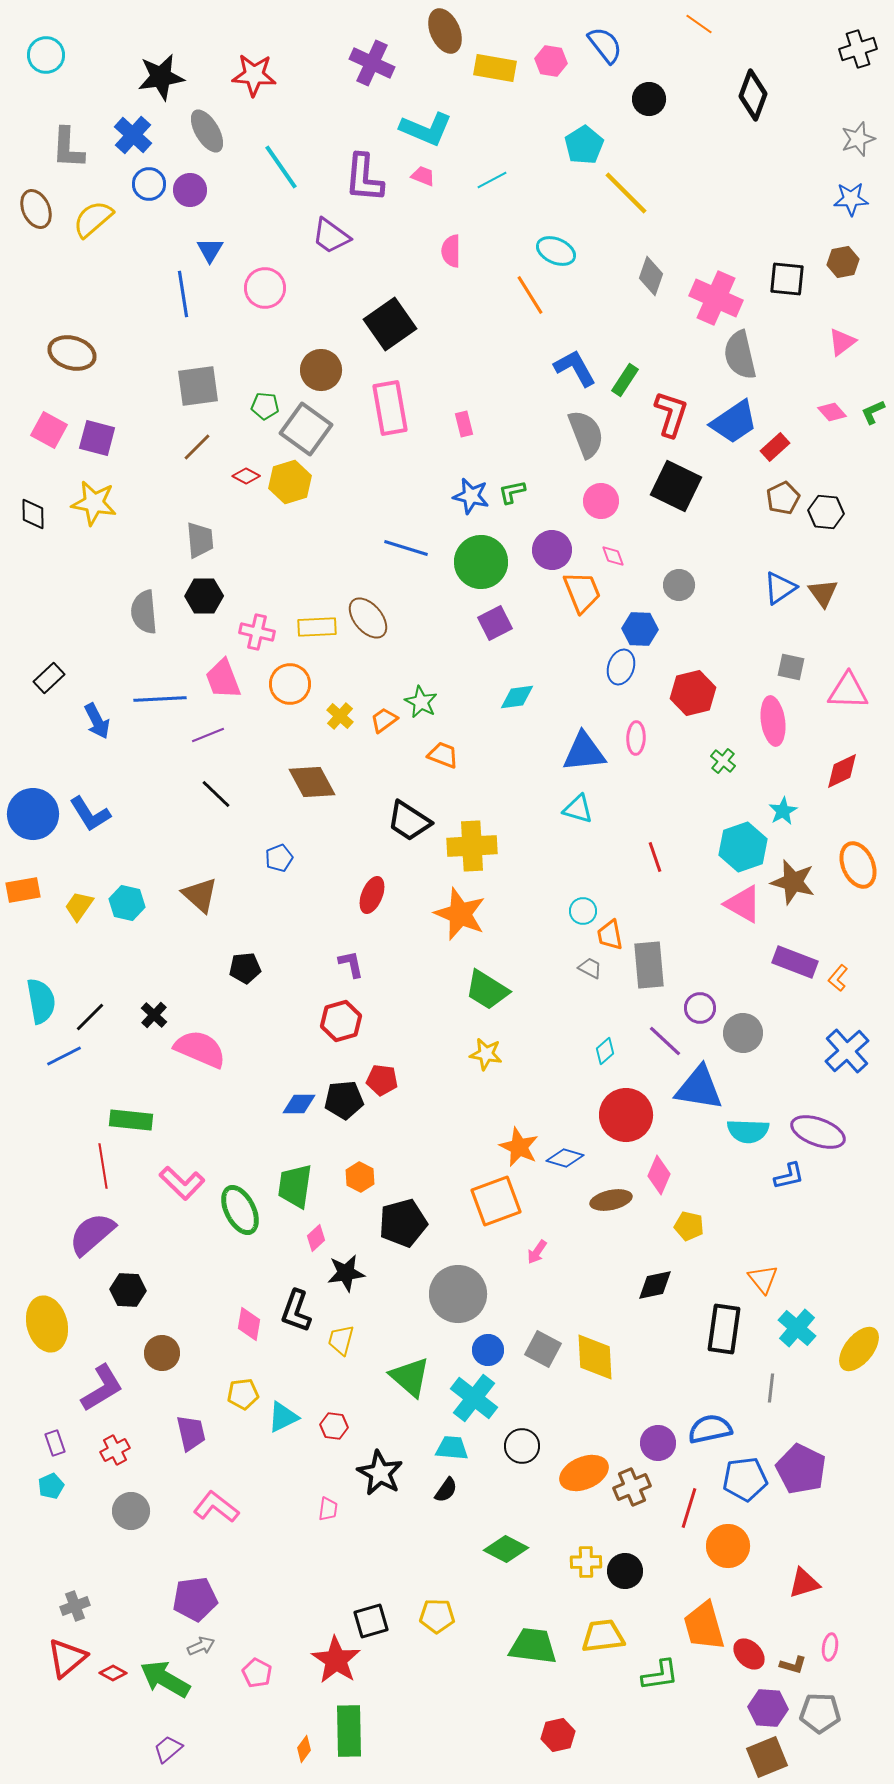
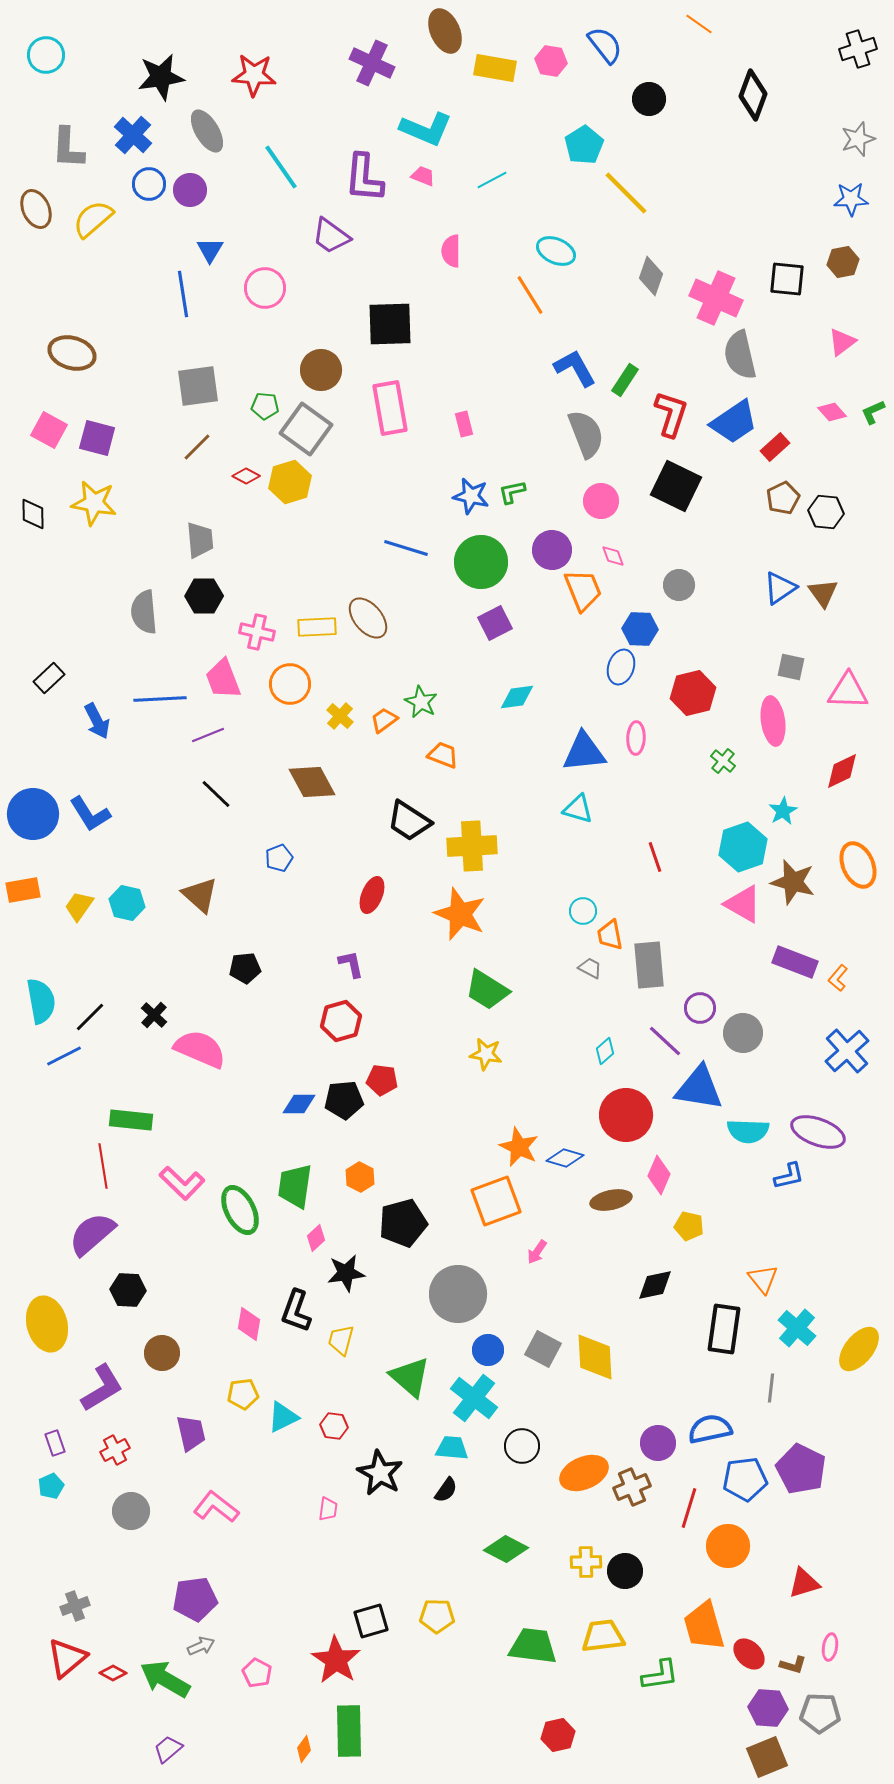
black square at (390, 324): rotated 33 degrees clockwise
orange trapezoid at (582, 592): moved 1 px right, 2 px up
